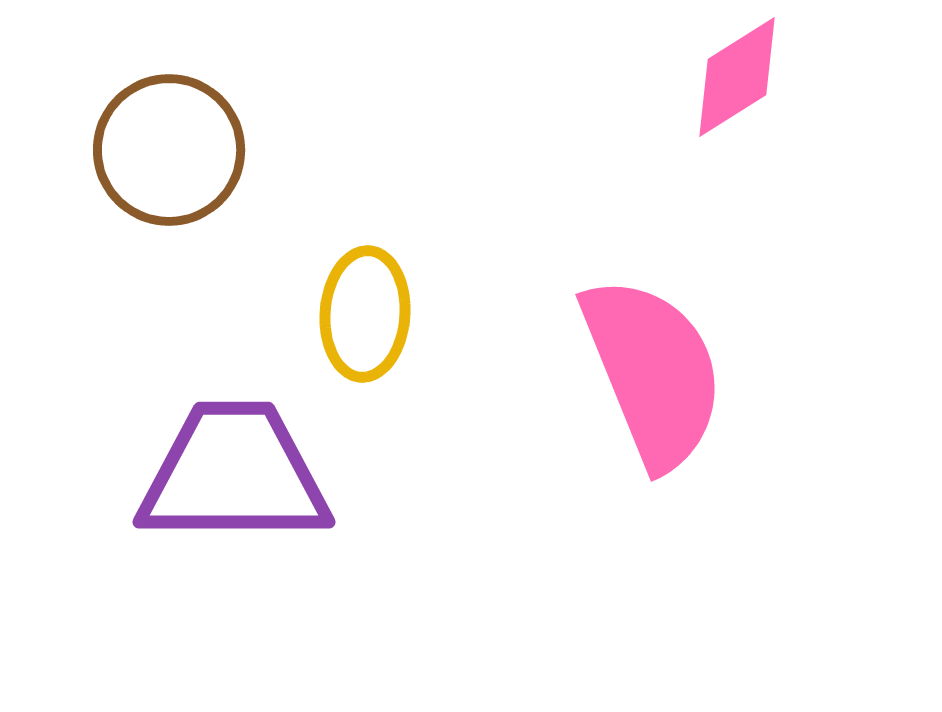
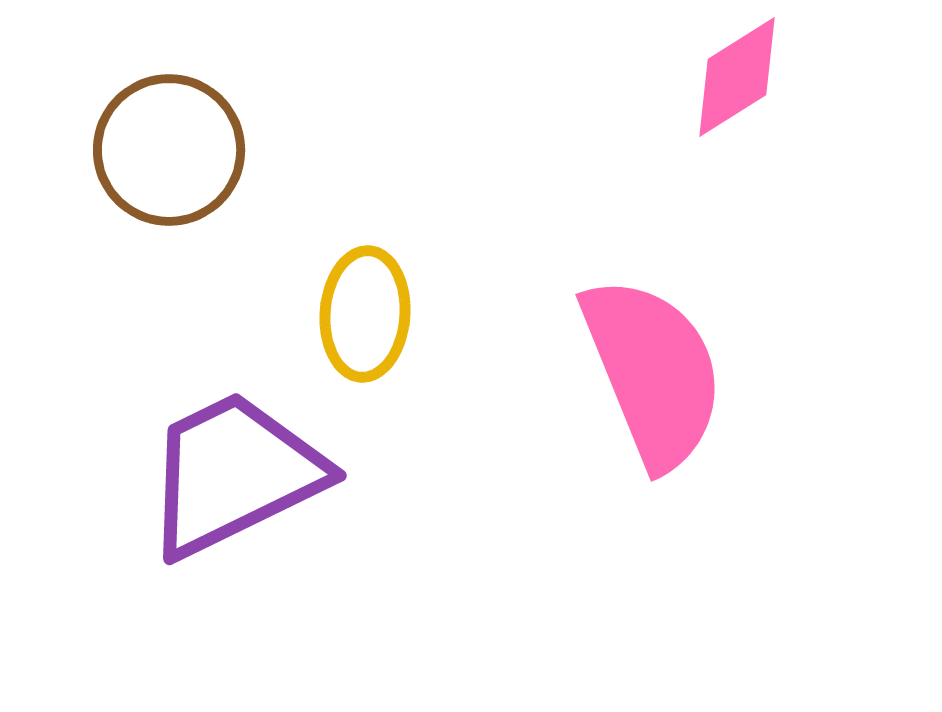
purple trapezoid: rotated 26 degrees counterclockwise
